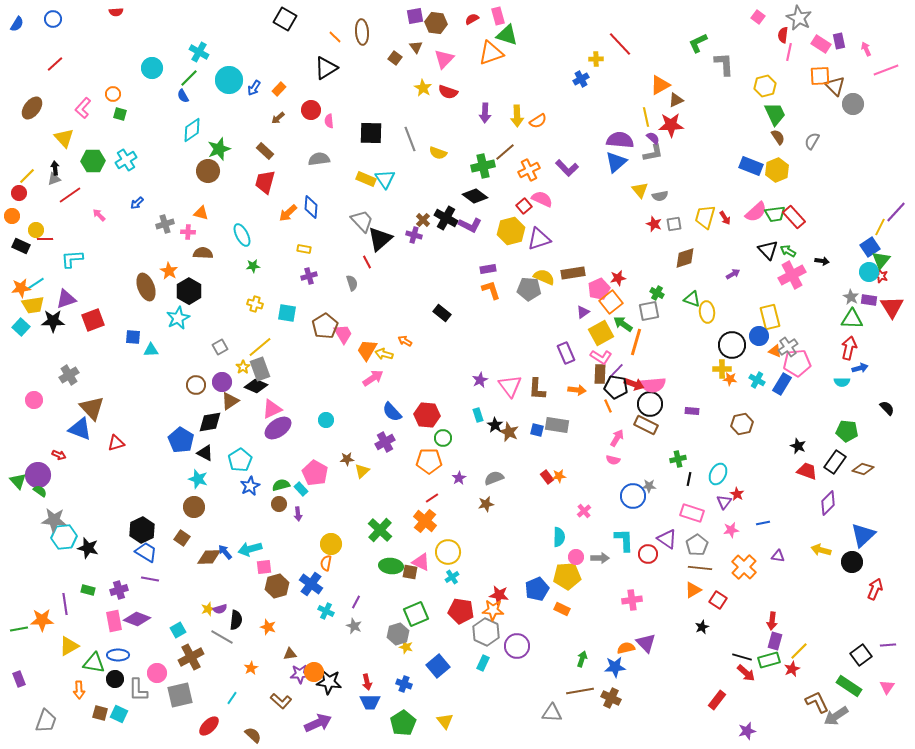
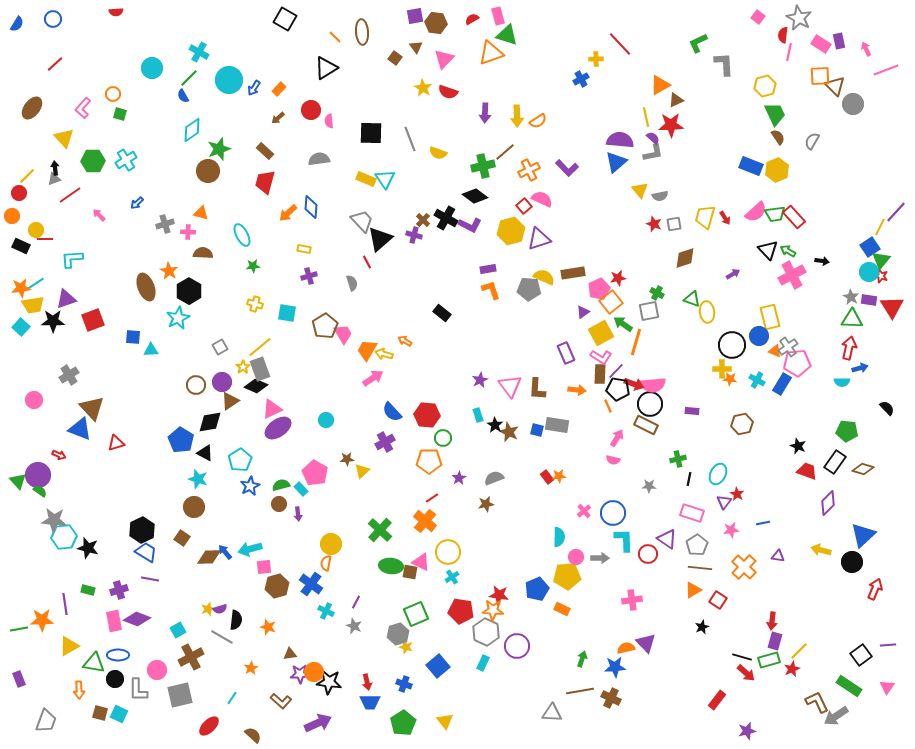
black pentagon at (616, 387): moved 2 px right, 2 px down
blue circle at (633, 496): moved 20 px left, 17 px down
pink circle at (157, 673): moved 3 px up
